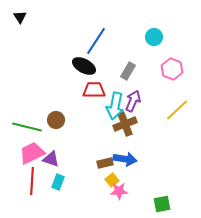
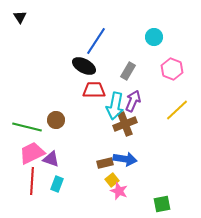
cyan rectangle: moved 1 px left, 2 px down
pink star: rotated 24 degrees clockwise
